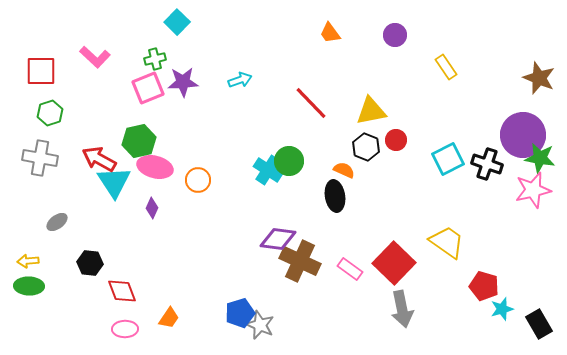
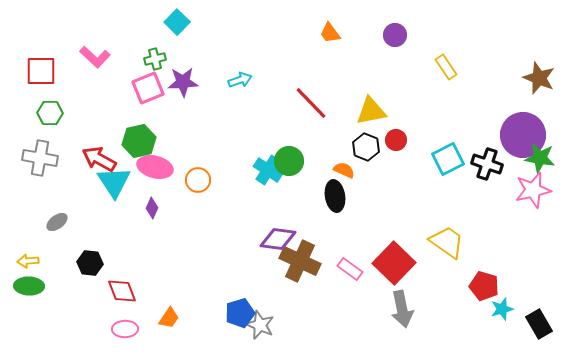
green hexagon at (50, 113): rotated 20 degrees clockwise
